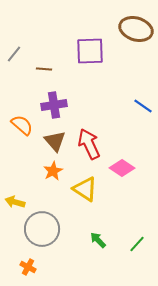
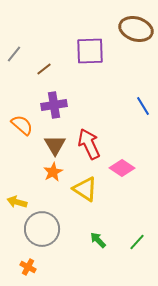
brown line: rotated 42 degrees counterclockwise
blue line: rotated 24 degrees clockwise
brown triangle: moved 4 px down; rotated 10 degrees clockwise
orange star: moved 1 px down
yellow arrow: moved 2 px right
green line: moved 2 px up
